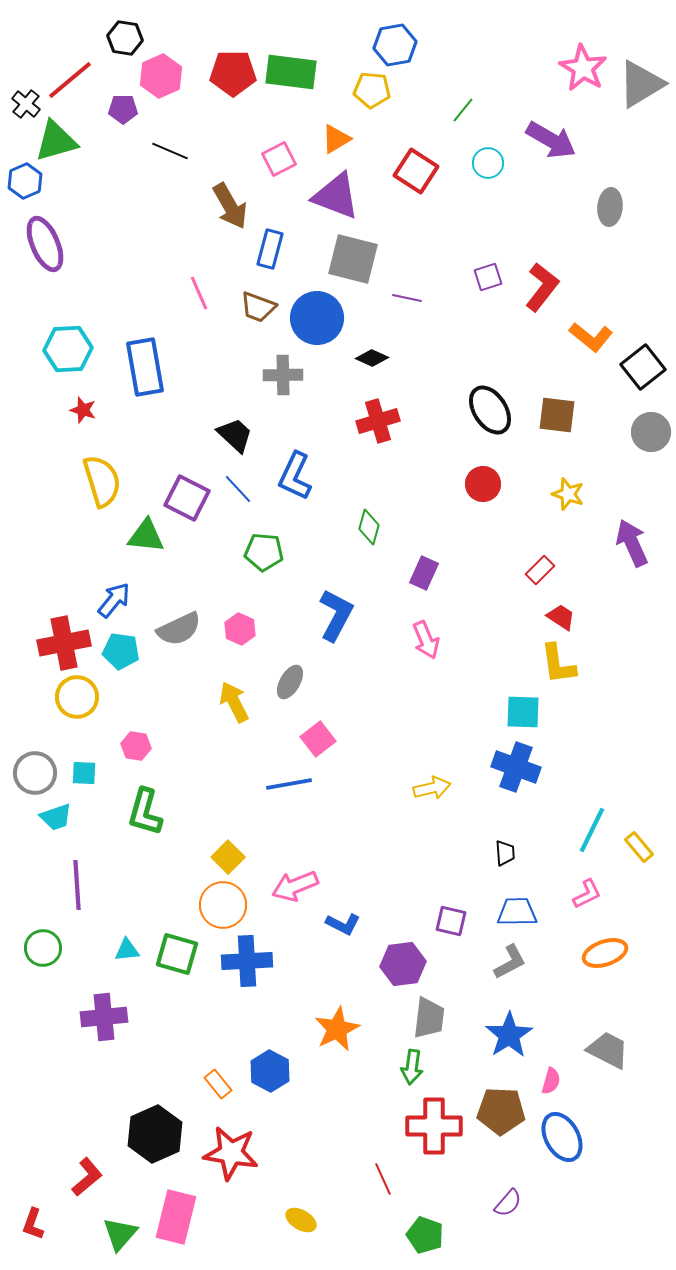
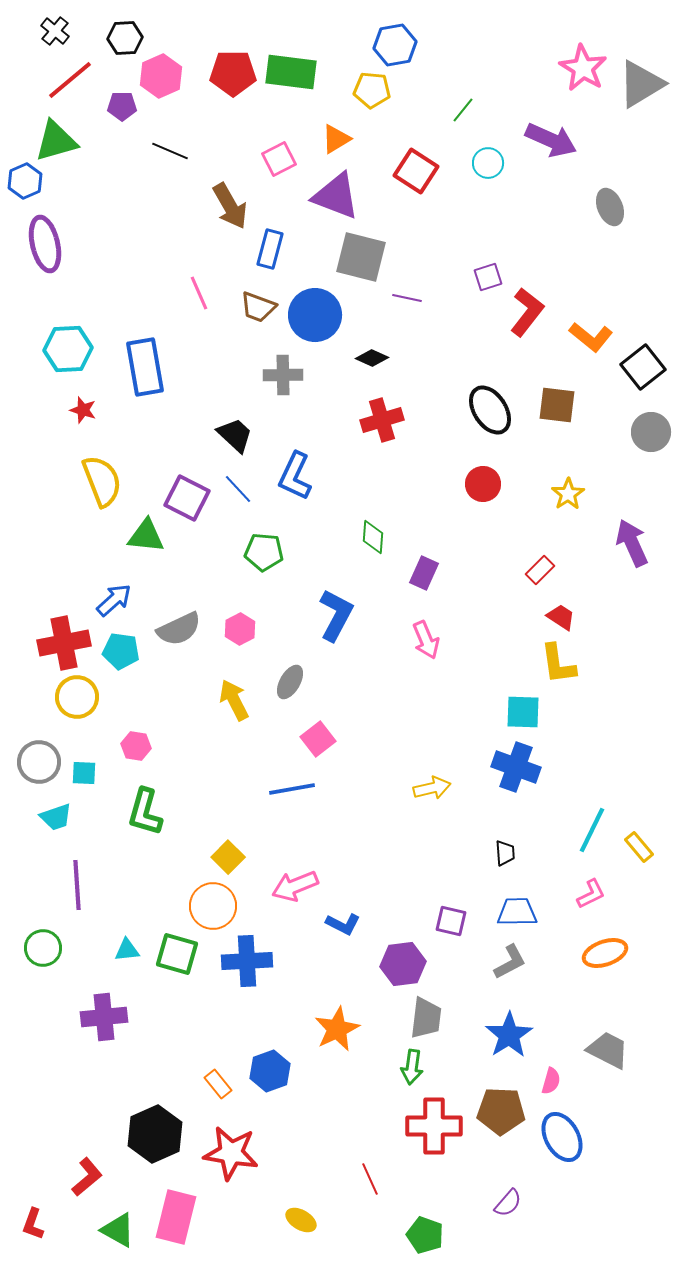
black hexagon at (125, 38): rotated 12 degrees counterclockwise
black cross at (26, 104): moved 29 px right, 73 px up
purple pentagon at (123, 109): moved 1 px left, 3 px up
purple arrow at (551, 140): rotated 6 degrees counterclockwise
gray ellipse at (610, 207): rotated 27 degrees counterclockwise
purple ellipse at (45, 244): rotated 10 degrees clockwise
gray square at (353, 259): moved 8 px right, 2 px up
red L-shape at (542, 287): moved 15 px left, 25 px down
blue circle at (317, 318): moved 2 px left, 3 px up
brown square at (557, 415): moved 10 px up
red cross at (378, 421): moved 4 px right, 1 px up
yellow semicircle at (102, 481): rotated 4 degrees counterclockwise
yellow star at (568, 494): rotated 20 degrees clockwise
green diamond at (369, 527): moved 4 px right, 10 px down; rotated 12 degrees counterclockwise
blue arrow at (114, 600): rotated 9 degrees clockwise
pink hexagon at (240, 629): rotated 8 degrees clockwise
yellow arrow at (234, 702): moved 2 px up
gray circle at (35, 773): moved 4 px right, 11 px up
blue line at (289, 784): moved 3 px right, 5 px down
pink L-shape at (587, 894): moved 4 px right
orange circle at (223, 905): moved 10 px left, 1 px down
gray trapezoid at (429, 1018): moved 3 px left
blue hexagon at (270, 1071): rotated 12 degrees clockwise
red line at (383, 1179): moved 13 px left
green triangle at (120, 1234): moved 2 px left, 4 px up; rotated 42 degrees counterclockwise
